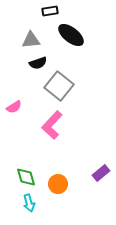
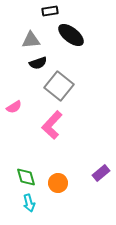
orange circle: moved 1 px up
